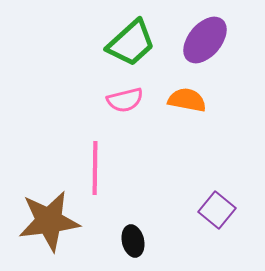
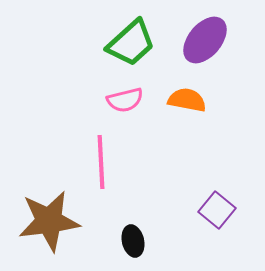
pink line: moved 6 px right, 6 px up; rotated 4 degrees counterclockwise
